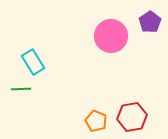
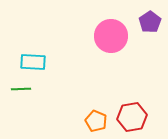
cyan rectangle: rotated 55 degrees counterclockwise
